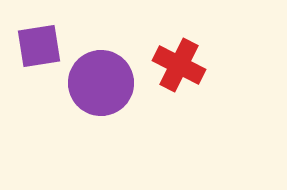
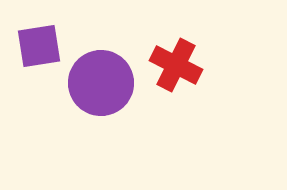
red cross: moved 3 px left
